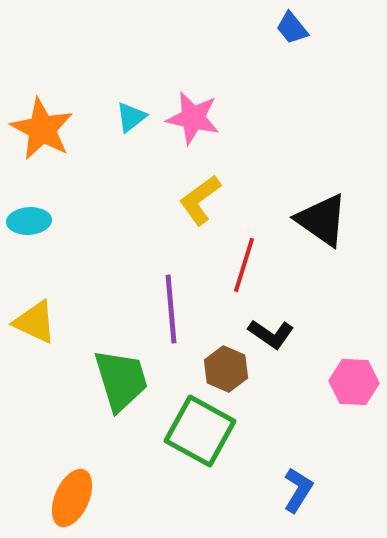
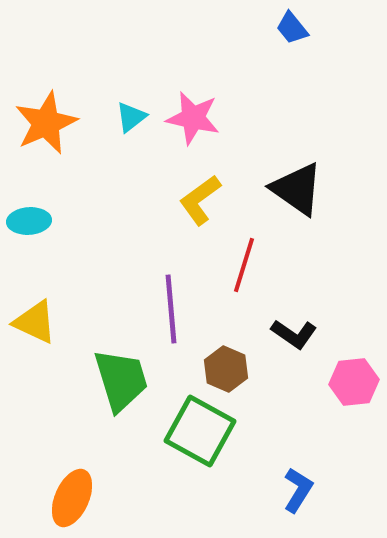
orange star: moved 4 px right, 6 px up; rotated 20 degrees clockwise
black triangle: moved 25 px left, 31 px up
black L-shape: moved 23 px right
pink hexagon: rotated 9 degrees counterclockwise
